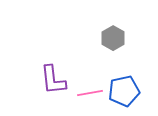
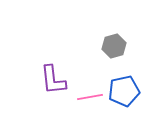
gray hexagon: moved 1 px right, 8 px down; rotated 15 degrees clockwise
pink line: moved 4 px down
